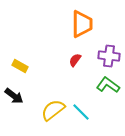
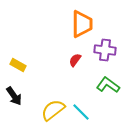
purple cross: moved 4 px left, 6 px up
yellow rectangle: moved 2 px left, 1 px up
black arrow: rotated 18 degrees clockwise
